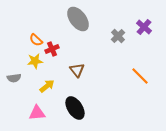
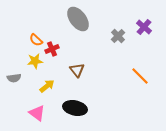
black ellipse: rotated 45 degrees counterclockwise
pink triangle: rotated 42 degrees clockwise
